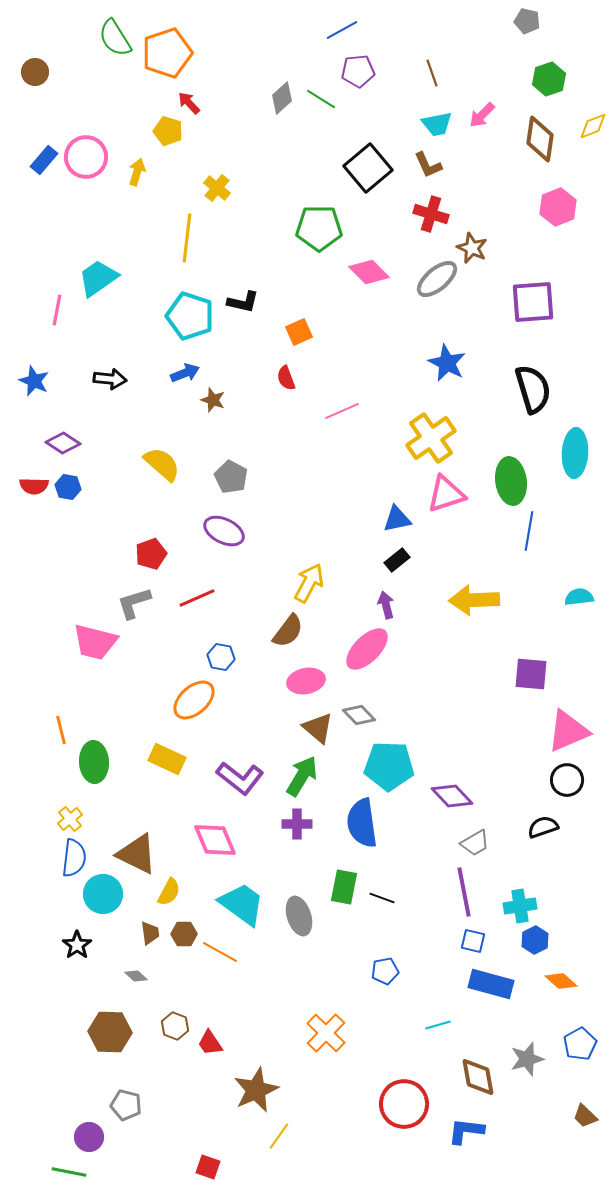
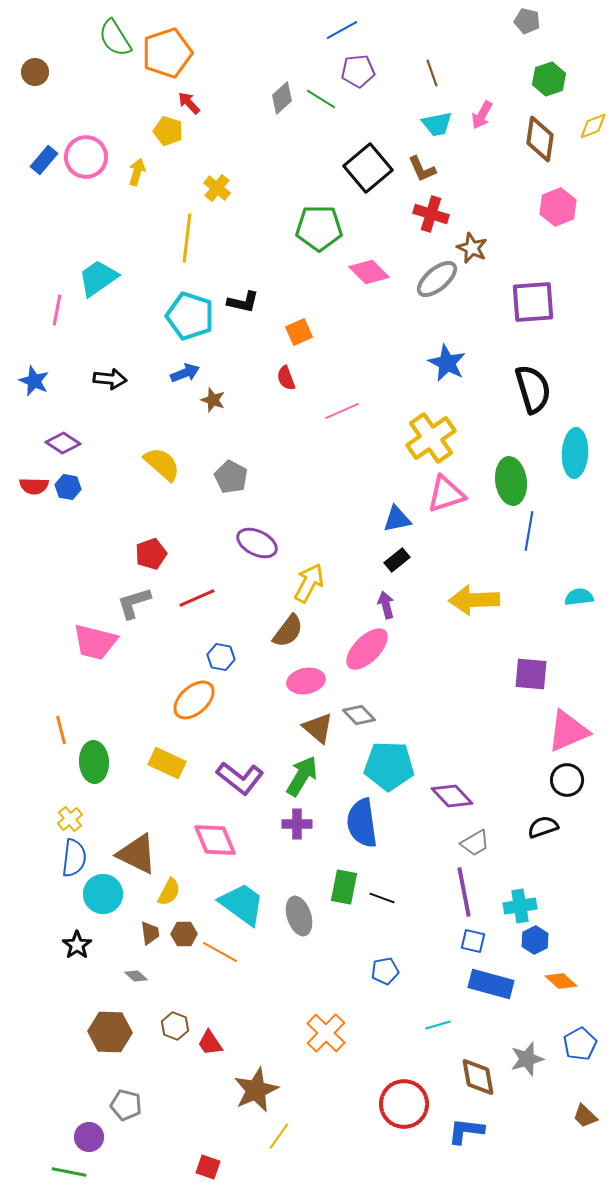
pink arrow at (482, 115): rotated 16 degrees counterclockwise
brown L-shape at (428, 165): moved 6 px left, 4 px down
purple ellipse at (224, 531): moved 33 px right, 12 px down
yellow rectangle at (167, 759): moved 4 px down
